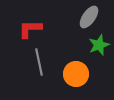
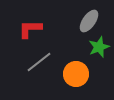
gray ellipse: moved 4 px down
green star: moved 2 px down
gray line: rotated 64 degrees clockwise
